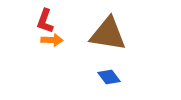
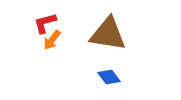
red L-shape: moved 2 px down; rotated 55 degrees clockwise
orange arrow: rotated 125 degrees clockwise
